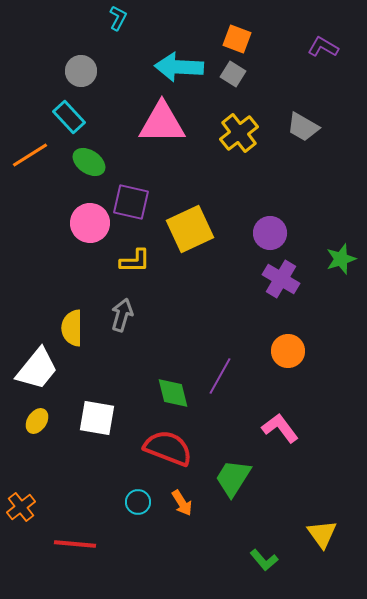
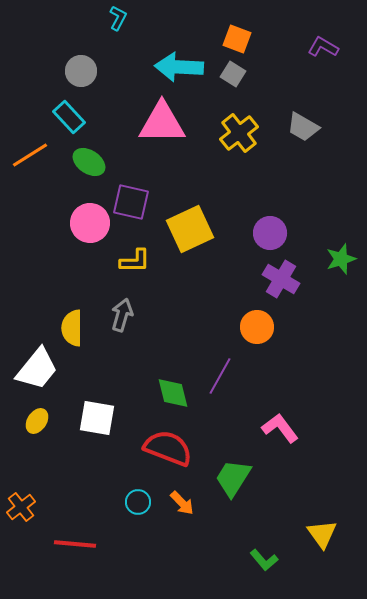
orange circle: moved 31 px left, 24 px up
orange arrow: rotated 12 degrees counterclockwise
